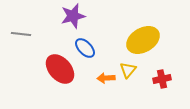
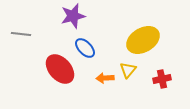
orange arrow: moved 1 px left
